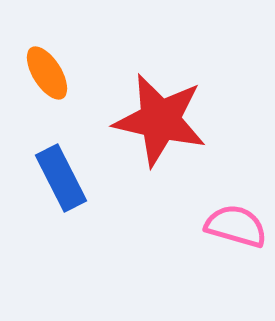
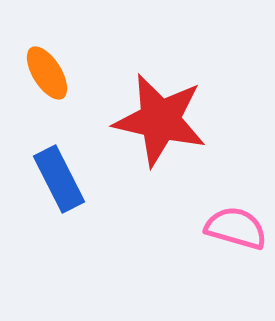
blue rectangle: moved 2 px left, 1 px down
pink semicircle: moved 2 px down
